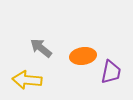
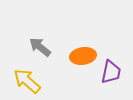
gray arrow: moved 1 px left, 1 px up
yellow arrow: moved 1 px down; rotated 36 degrees clockwise
